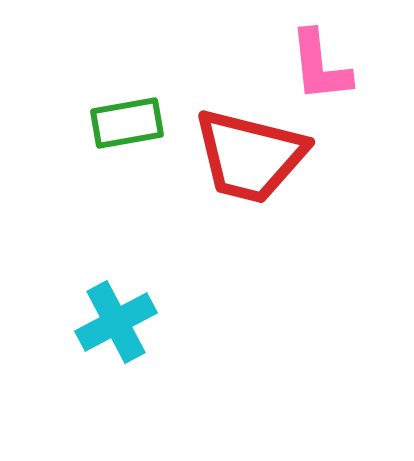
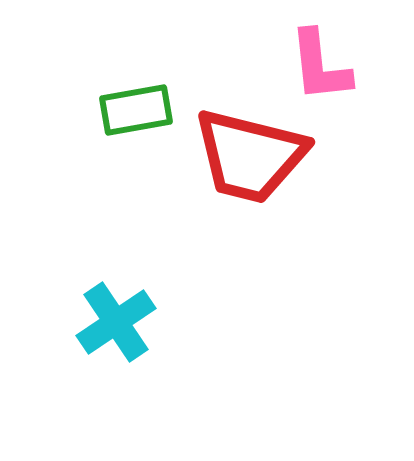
green rectangle: moved 9 px right, 13 px up
cyan cross: rotated 6 degrees counterclockwise
